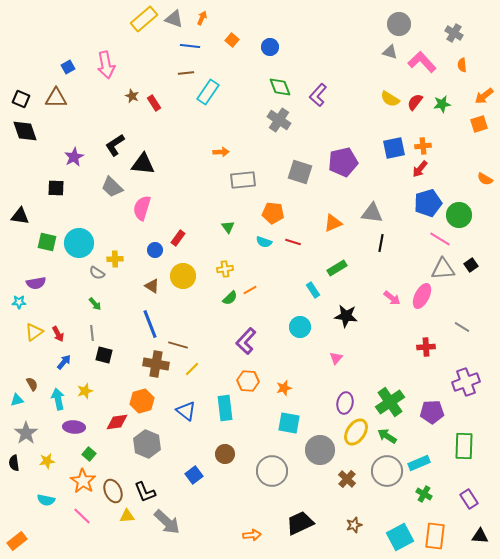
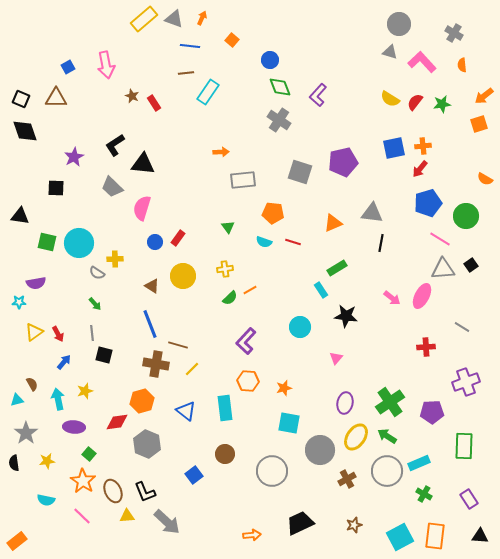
blue circle at (270, 47): moved 13 px down
green circle at (459, 215): moved 7 px right, 1 px down
blue circle at (155, 250): moved 8 px up
cyan rectangle at (313, 290): moved 8 px right
yellow ellipse at (356, 432): moved 5 px down
brown cross at (347, 479): rotated 18 degrees clockwise
